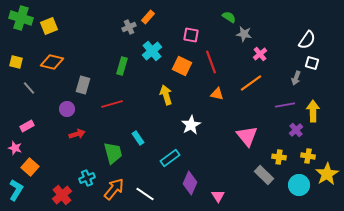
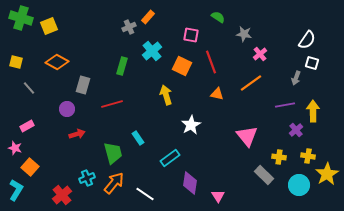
green semicircle at (229, 17): moved 11 px left
orange diamond at (52, 62): moved 5 px right; rotated 15 degrees clockwise
purple diamond at (190, 183): rotated 15 degrees counterclockwise
orange arrow at (114, 189): moved 6 px up
